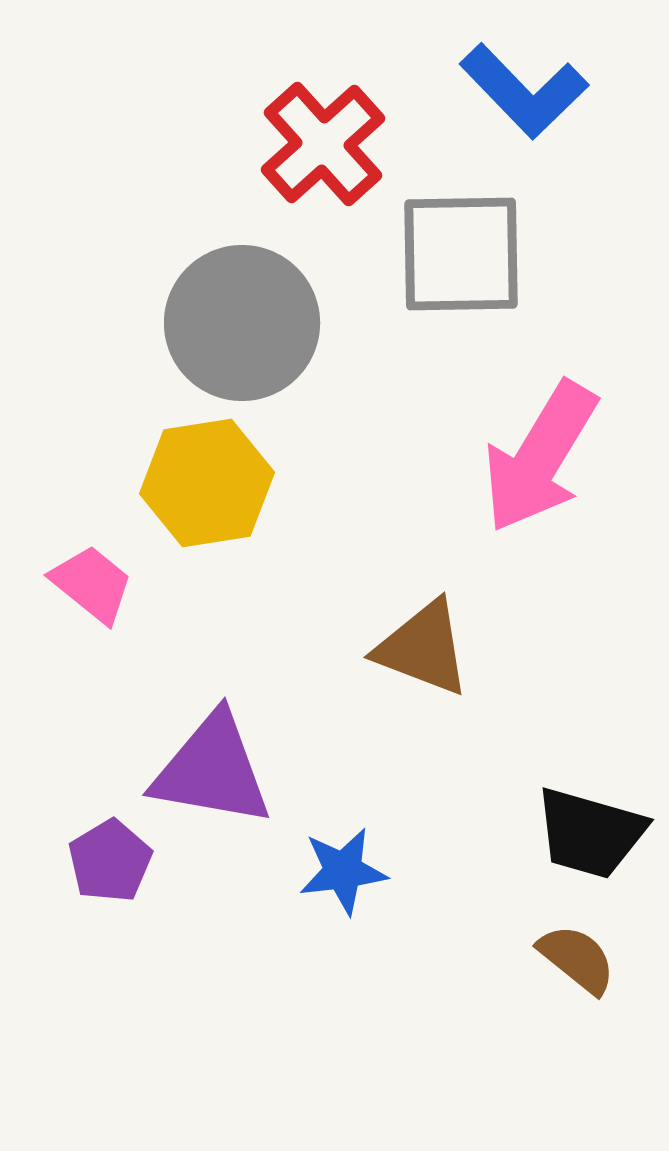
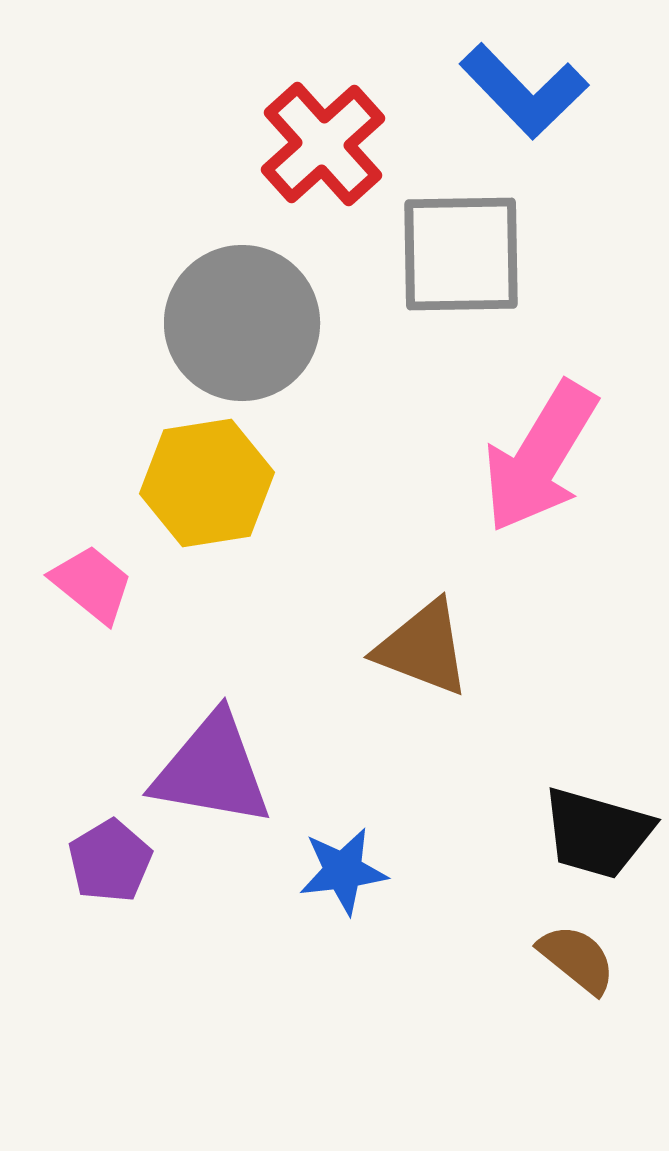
black trapezoid: moved 7 px right
